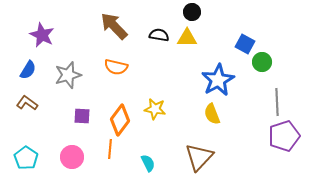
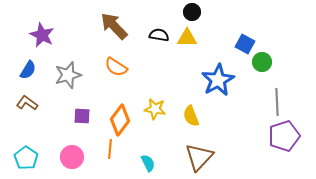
orange semicircle: rotated 20 degrees clockwise
yellow semicircle: moved 21 px left, 2 px down
